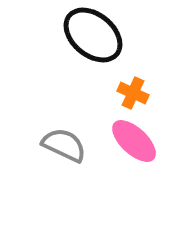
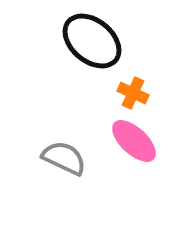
black ellipse: moved 1 px left, 6 px down
gray semicircle: moved 13 px down
